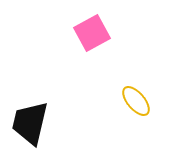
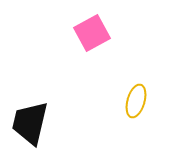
yellow ellipse: rotated 56 degrees clockwise
